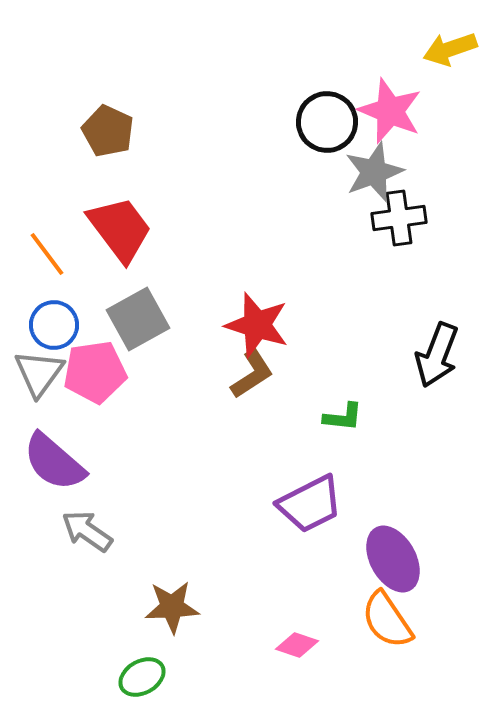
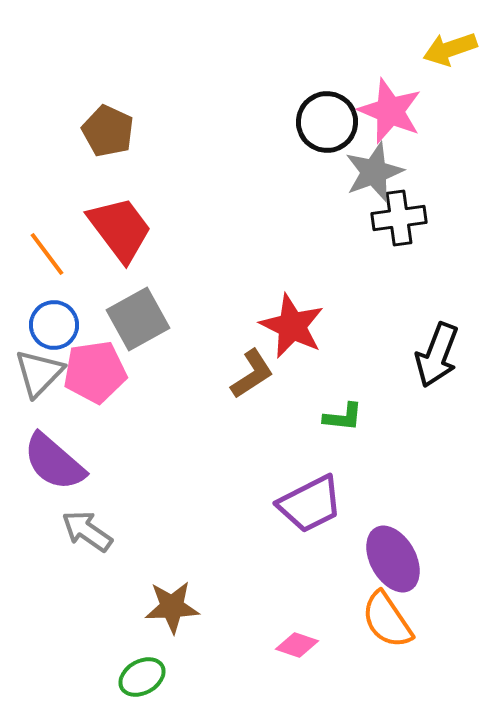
red star: moved 35 px right, 1 px down; rotated 8 degrees clockwise
gray triangle: rotated 8 degrees clockwise
